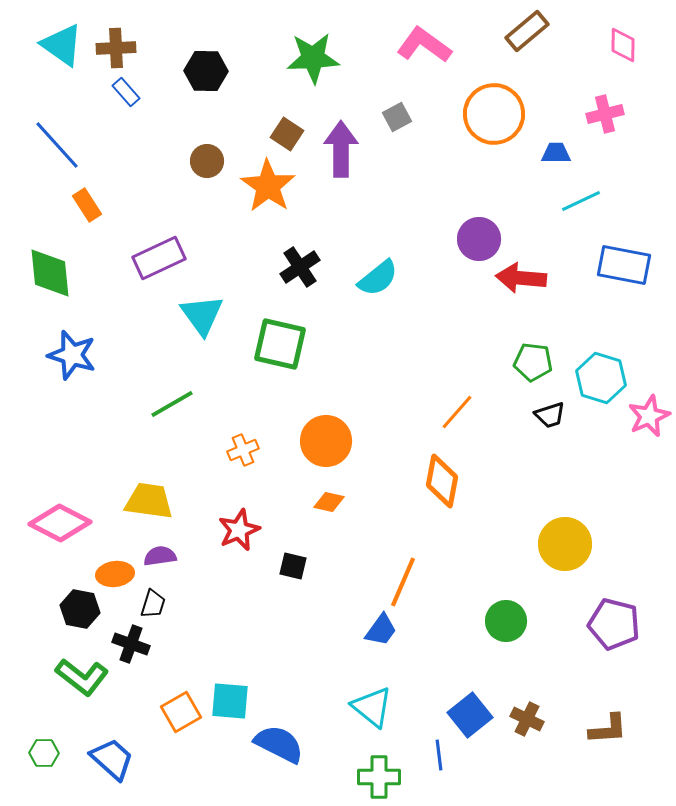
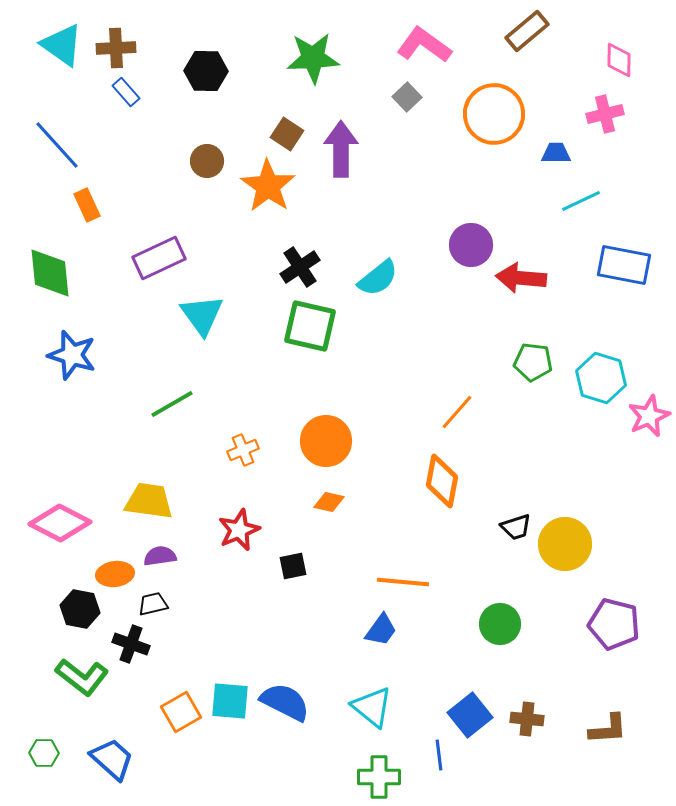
pink diamond at (623, 45): moved 4 px left, 15 px down
gray square at (397, 117): moved 10 px right, 20 px up; rotated 16 degrees counterclockwise
orange rectangle at (87, 205): rotated 8 degrees clockwise
purple circle at (479, 239): moved 8 px left, 6 px down
green square at (280, 344): moved 30 px right, 18 px up
black trapezoid at (550, 415): moved 34 px left, 112 px down
black square at (293, 566): rotated 24 degrees counterclockwise
orange line at (403, 582): rotated 72 degrees clockwise
black trapezoid at (153, 604): rotated 120 degrees counterclockwise
green circle at (506, 621): moved 6 px left, 3 px down
brown cross at (527, 719): rotated 20 degrees counterclockwise
blue semicircle at (279, 744): moved 6 px right, 42 px up
